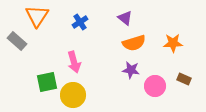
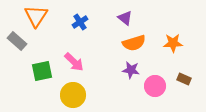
orange triangle: moved 1 px left
pink arrow: rotated 30 degrees counterclockwise
green square: moved 5 px left, 11 px up
